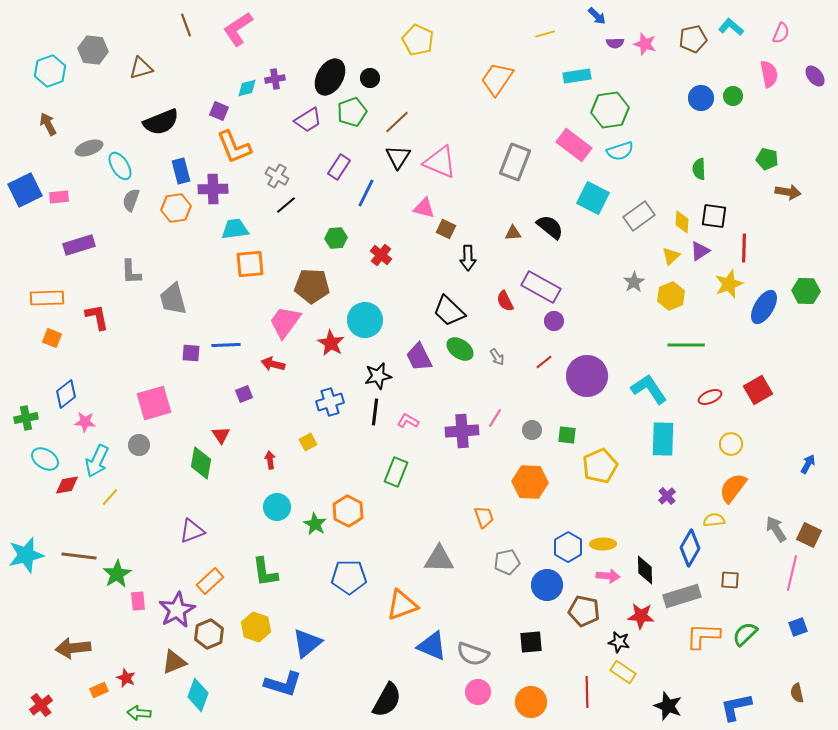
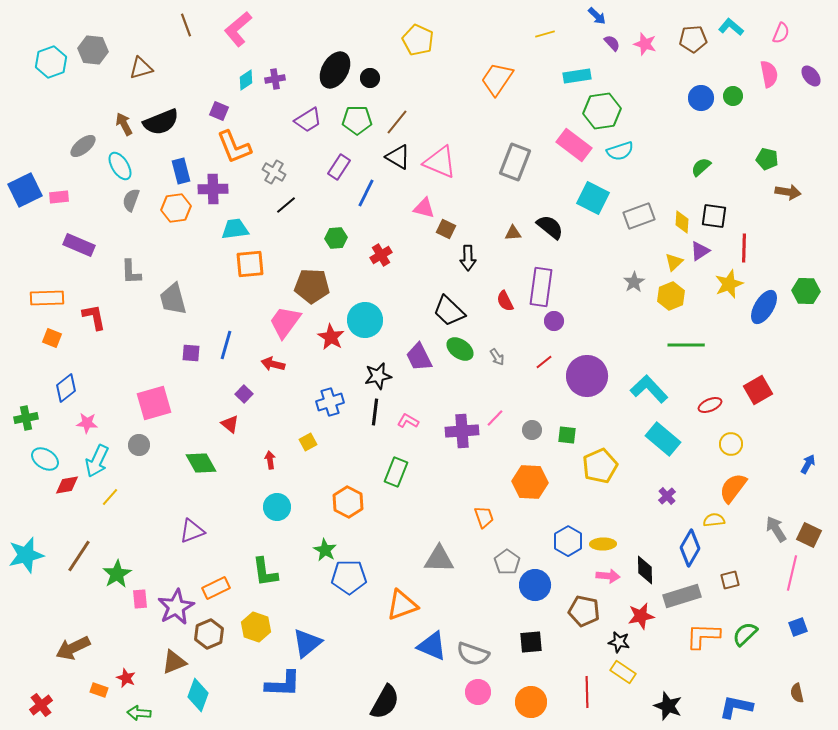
pink L-shape at (238, 29): rotated 6 degrees counterclockwise
brown pentagon at (693, 39): rotated 8 degrees clockwise
purple semicircle at (615, 43): moved 3 px left; rotated 132 degrees counterclockwise
cyan hexagon at (50, 71): moved 1 px right, 9 px up
purple ellipse at (815, 76): moved 4 px left
black ellipse at (330, 77): moved 5 px right, 7 px up
cyan diamond at (247, 88): moved 1 px left, 8 px up; rotated 20 degrees counterclockwise
green hexagon at (610, 110): moved 8 px left, 1 px down
green pentagon at (352, 112): moved 5 px right, 8 px down; rotated 20 degrees clockwise
brown line at (397, 122): rotated 8 degrees counterclockwise
brown arrow at (48, 124): moved 76 px right
gray ellipse at (89, 148): moved 6 px left, 2 px up; rotated 20 degrees counterclockwise
black triangle at (398, 157): rotated 32 degrees counterclockwise
green semicircle at (699, 169): moved 2 px right, 2 px up; rotated 50 degrees clockwise
gray cross at (277, 176): moved 3 px left, 4 px up
gray rectangle at (639, 216): rotated 16 degrees clockwise
purple rectangle at (79, 245): rotated 40 degrees clockwise
red cross at (381, 255): rotated 20 degrees clockwise
yellow triangle at (671, 256): moved 3 px right, 6 px down
purple rectangle at (541, 287): rotated 69 degrees clockwise
red L-shape at (97, 317): moved 3 px left
red star at (331, 343): moved 6 px up
blue line at (226, 345): rotated 72 degrees counterclockwise
cyan L-shape at (649, 389): rotated 9 degrees counterclockwise
blue diamond at (66, 394): moved 6 px up
purple square at (244, 394): rotated 24 degrees counterclockwise
red ellipse at (710, 397): moved 8 px down
pink line at (495, 418): rotated 12 degrees clockwise
pink star at (85, 422): moved 2 px right, 1 px down
red triangle at (221, 435): moved 9 px right, 11 px up; rotated 18 degrees counterclockwise
cyan rectangle at (663, 439): rotated 52 degrees counterclockwise
green diamond at (201, 463): rotated 40 degrees counterclockwise
orange hexagon at (348, 511): moved 9 px up
green star at (315, 524): moved 10 px right, 26 px down
blue hexagon at (568, 547): moved 6 px up
brown line at (79, 556): rotated 64 degrees counterclockwise
gray pentagon at (507, 562): rotated 25 degrees counterclockwise
brown square at (730, 580): rotated 18 degrees counterclockwise
orange rectangle at (210, 581): moved 6 px right, 7 px down; rotated 16 degrees clockwise
blue circle at (547, 585): moved 12 px left
pink rectangle at (138, 601): moved 2 px right, 2 px up
purple star at (177, 610): moved 1 px left, 3 px up
red star at (641, 616): rotated 16 degrees counterclockwise
brown arrow at (73, 648): rotated 20 degrees counterclockwise
blue L-shape at (283, 684): rotated 15 degrees counterclockwise
orange rectangle at (99, 690): rotated 42 degrees clockwise
black semicircle at (387, 700): moved 2 px left, 2 px down
blue L-shape at (736, 707): rotated 24 degrees clockwise
